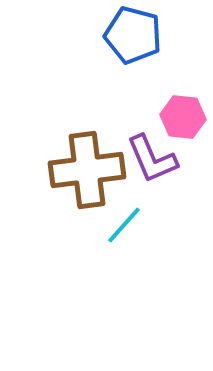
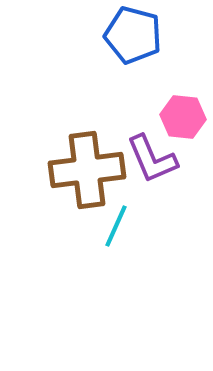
cyan line: moved 8 px left, 1 px down; rotated 18 degrees counterclockwise
